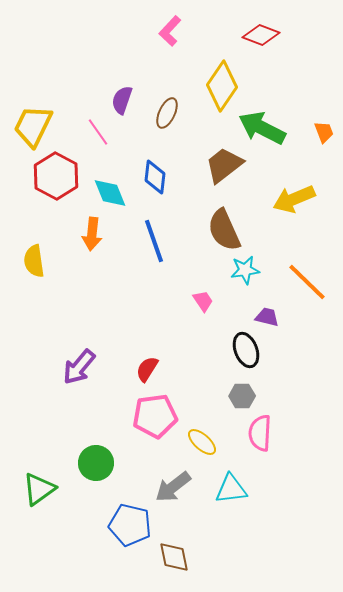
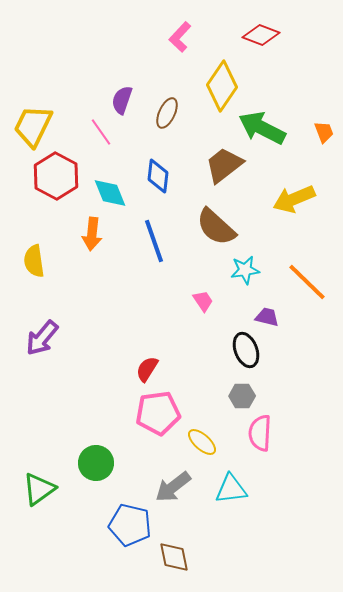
pink L-shape: moved 10 px right, 6 px down
pink line: moved 3 px right
blue diamond: moved 3 px right, 1 px up
brown semicircle: moved 8 px left, 3 px up; rotated 24 degrees counterclockwise
purple arrow: moved 37 px left, 29 px up
pink pentagon: moved 3 px right, 3 px up
